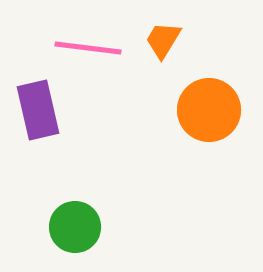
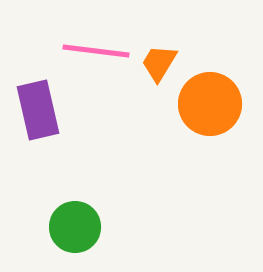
orange trapezoid: moved 4 px left, 23 px down
pink line: moved 8 px right, 3 px down
orange circle: moved 1 px right, 6 px up
